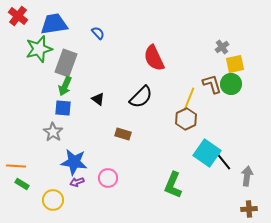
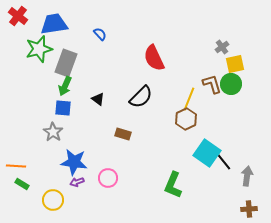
blue semicircle: moved 2 px right, 1 px down
